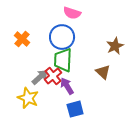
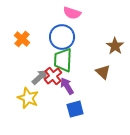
brown star: rotated 12 degrees counterclockwise
